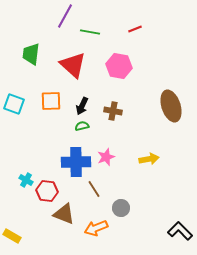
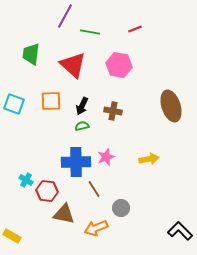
pink hexagon: moved 1 px up
brown triangle: rotated 10 degrees counterclockwise
